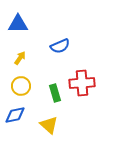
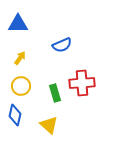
blue semicircle: moved 2 px right, 1 px up
blue diamond: rotated 65 degrees counterclockwise
